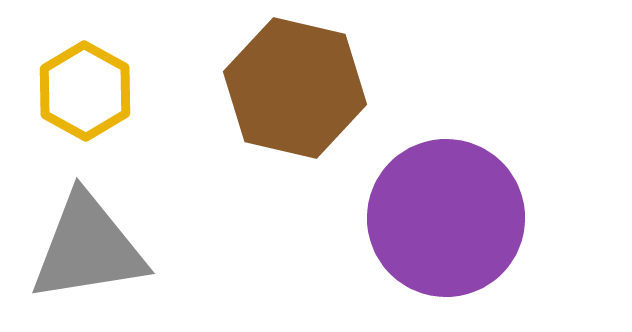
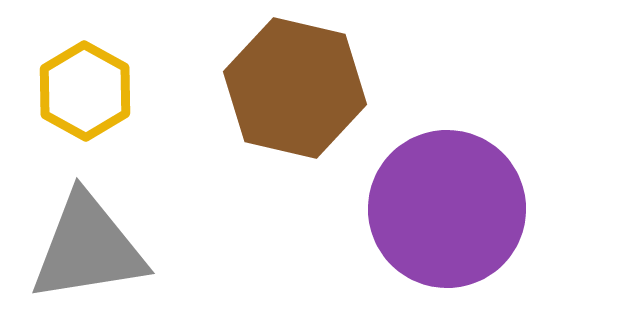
purple circle: moved 1 px right, 9 px up
